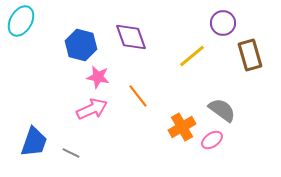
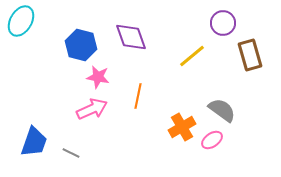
orange line: rotated 50 degrees clockwise
